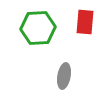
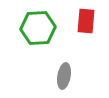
red rectangle: moved 1 px right, 1 px up
